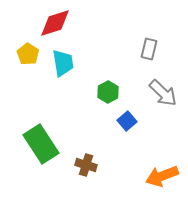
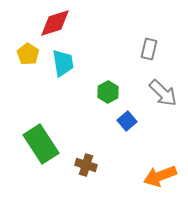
orange arrow: moved 2 px left
